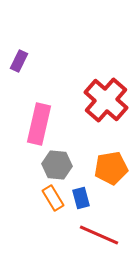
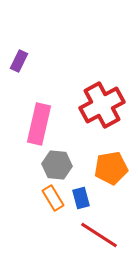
red cross: moved 4 px left, 5 px down; rotated 21 degrees clockwise
red line: rotated 9 degrees clockwise
